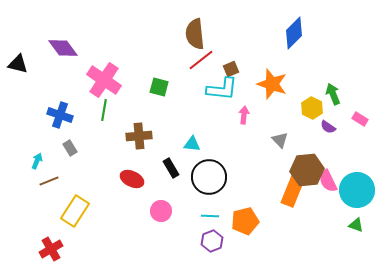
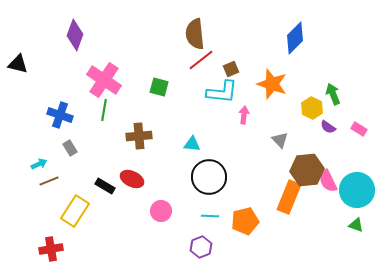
blue diamond: moved 1 px right, 5 px down
purple diamond: moved 12 px right, 13 px up; rotated 56 degrees clockwise
cyan L-shape: moved 3 px down
pink rectangle: moved 1 px left, 10 px down
cyan arrow: moved 2 px right, 3 px down; rotated 42 degrees clockwise
black rectangle: moved 66 px left, 18 px down; rotated 30 degrees counterclockwise
orange rectangle: moved 4 px left, 7 px down
purple hexagon: moved 11 px left, 6 px down
red cross: rotated 20 degrees clockwise
